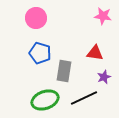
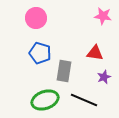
black line: moved 2 px down; rotated 48 degrees clockwise
